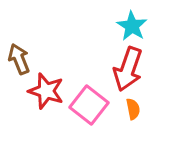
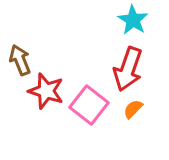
cyan star: moved 1 px right, 6 px up
brown arrow: moved 1 px right, 1 px down
orange semicircle: rotated 125 degrees counterclockwise
